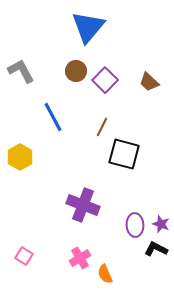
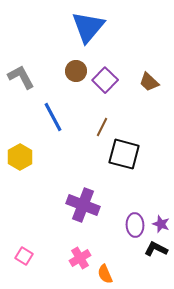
gray L-shape: moved 6 px down
